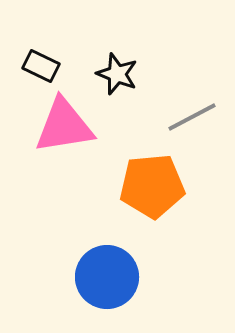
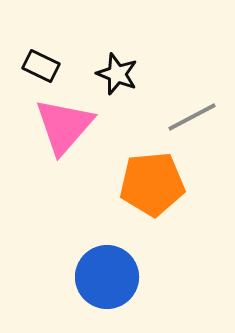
pink triangle: rotated 40 degrees counterclockwise
orange pentagon: moved 2 px up
